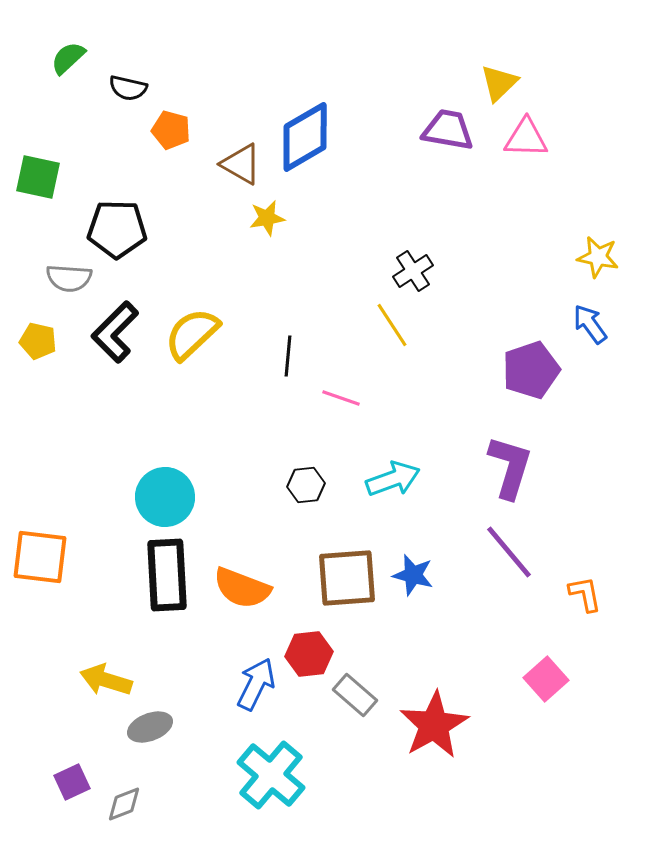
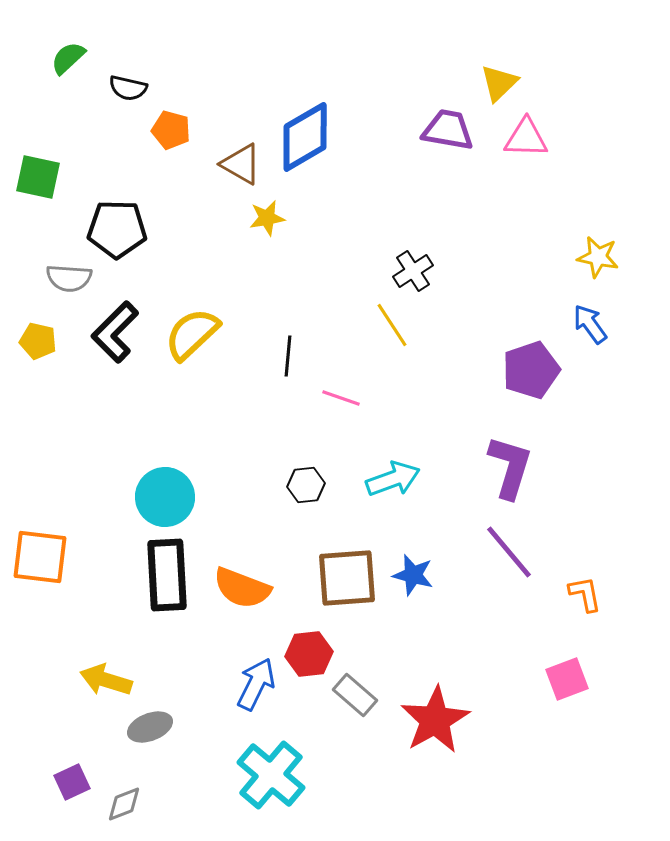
pink square at (546, 679): moved 21 px right; rotated 21 degrees clockwise
red star at (434, 725): moved 1 px right, 5 px up
